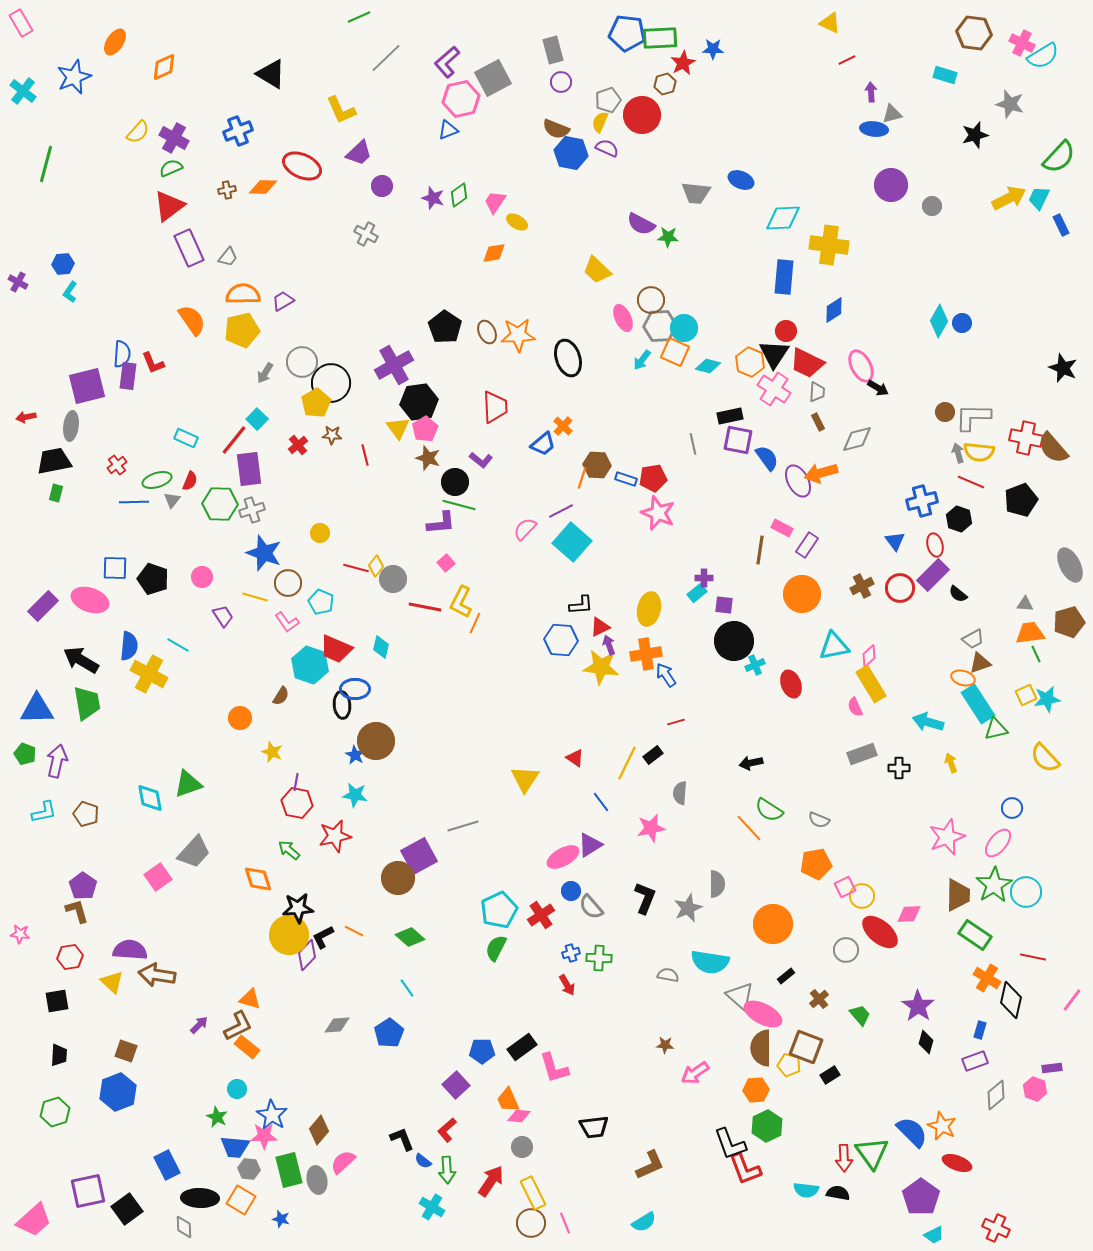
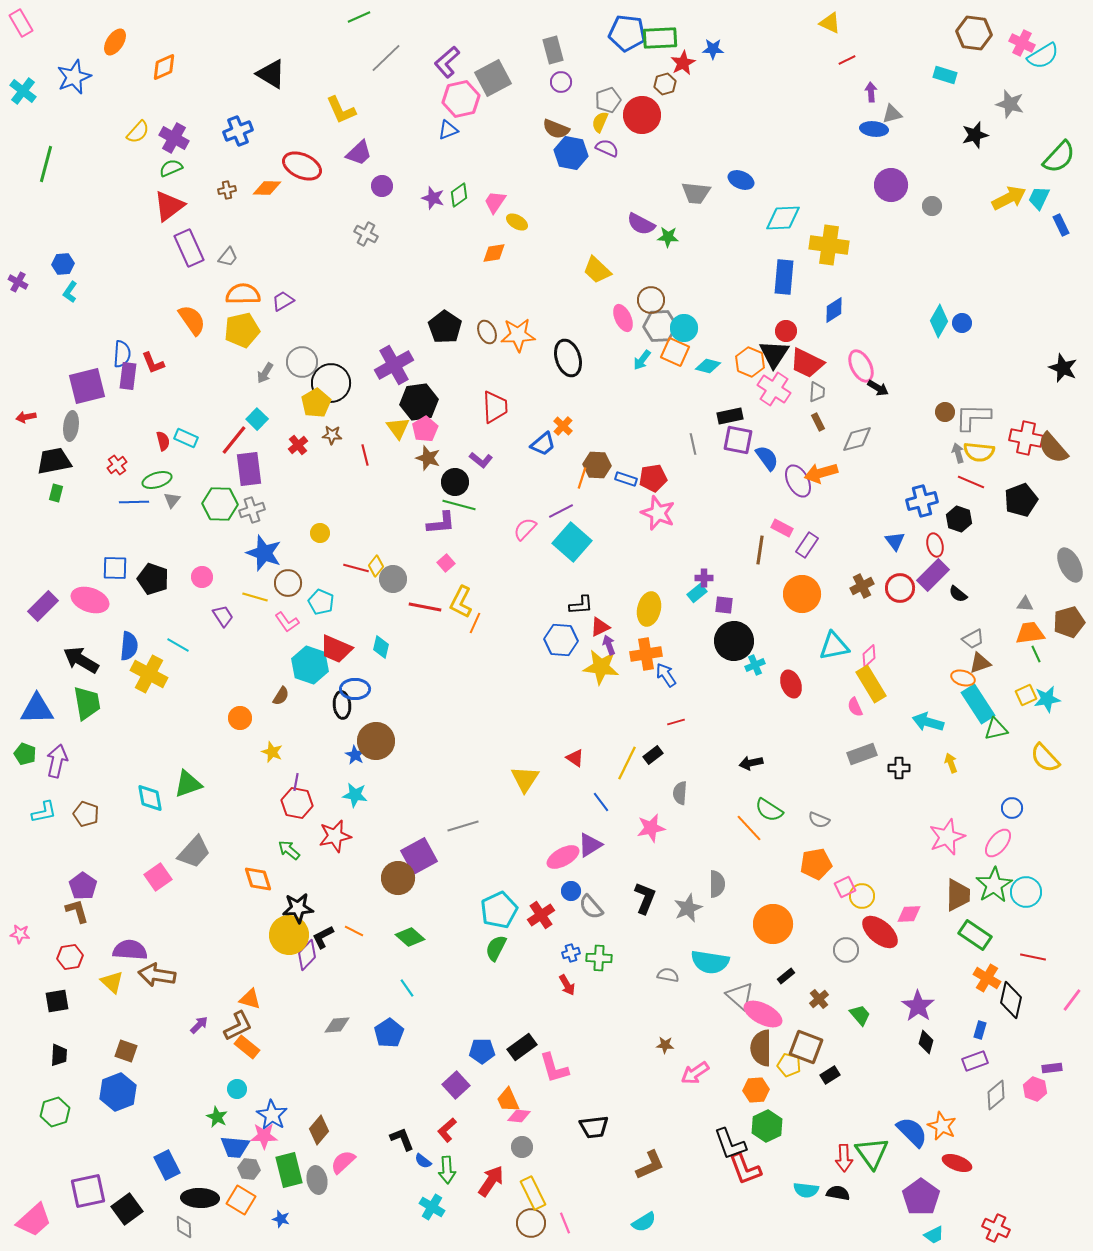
orange diamond at (263, 187): moved 4 px right, 1 px down
red semicircle at (190, 481): moved 27 px left, 40 px up; rotated 36 degrees counterclockwise
